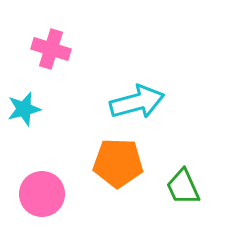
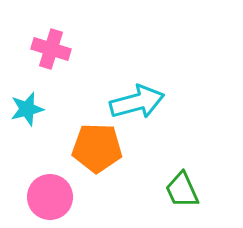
cyan star: moved 3 px right
orange pentagon: moved 21 px left, 15 px up
green trapezoid: moved 1 px left, 3 px down
pink circle: moved 8 px right, 3 px down
